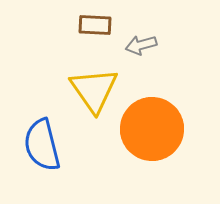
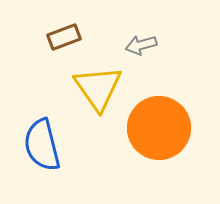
brown rectangle: moved 31 px left, 12 px down; rotated 24 degrees counterclockwise
yellow triangle: moved 4 px right, 2 px up
orange circle: moved 7 px right, 1 px up
